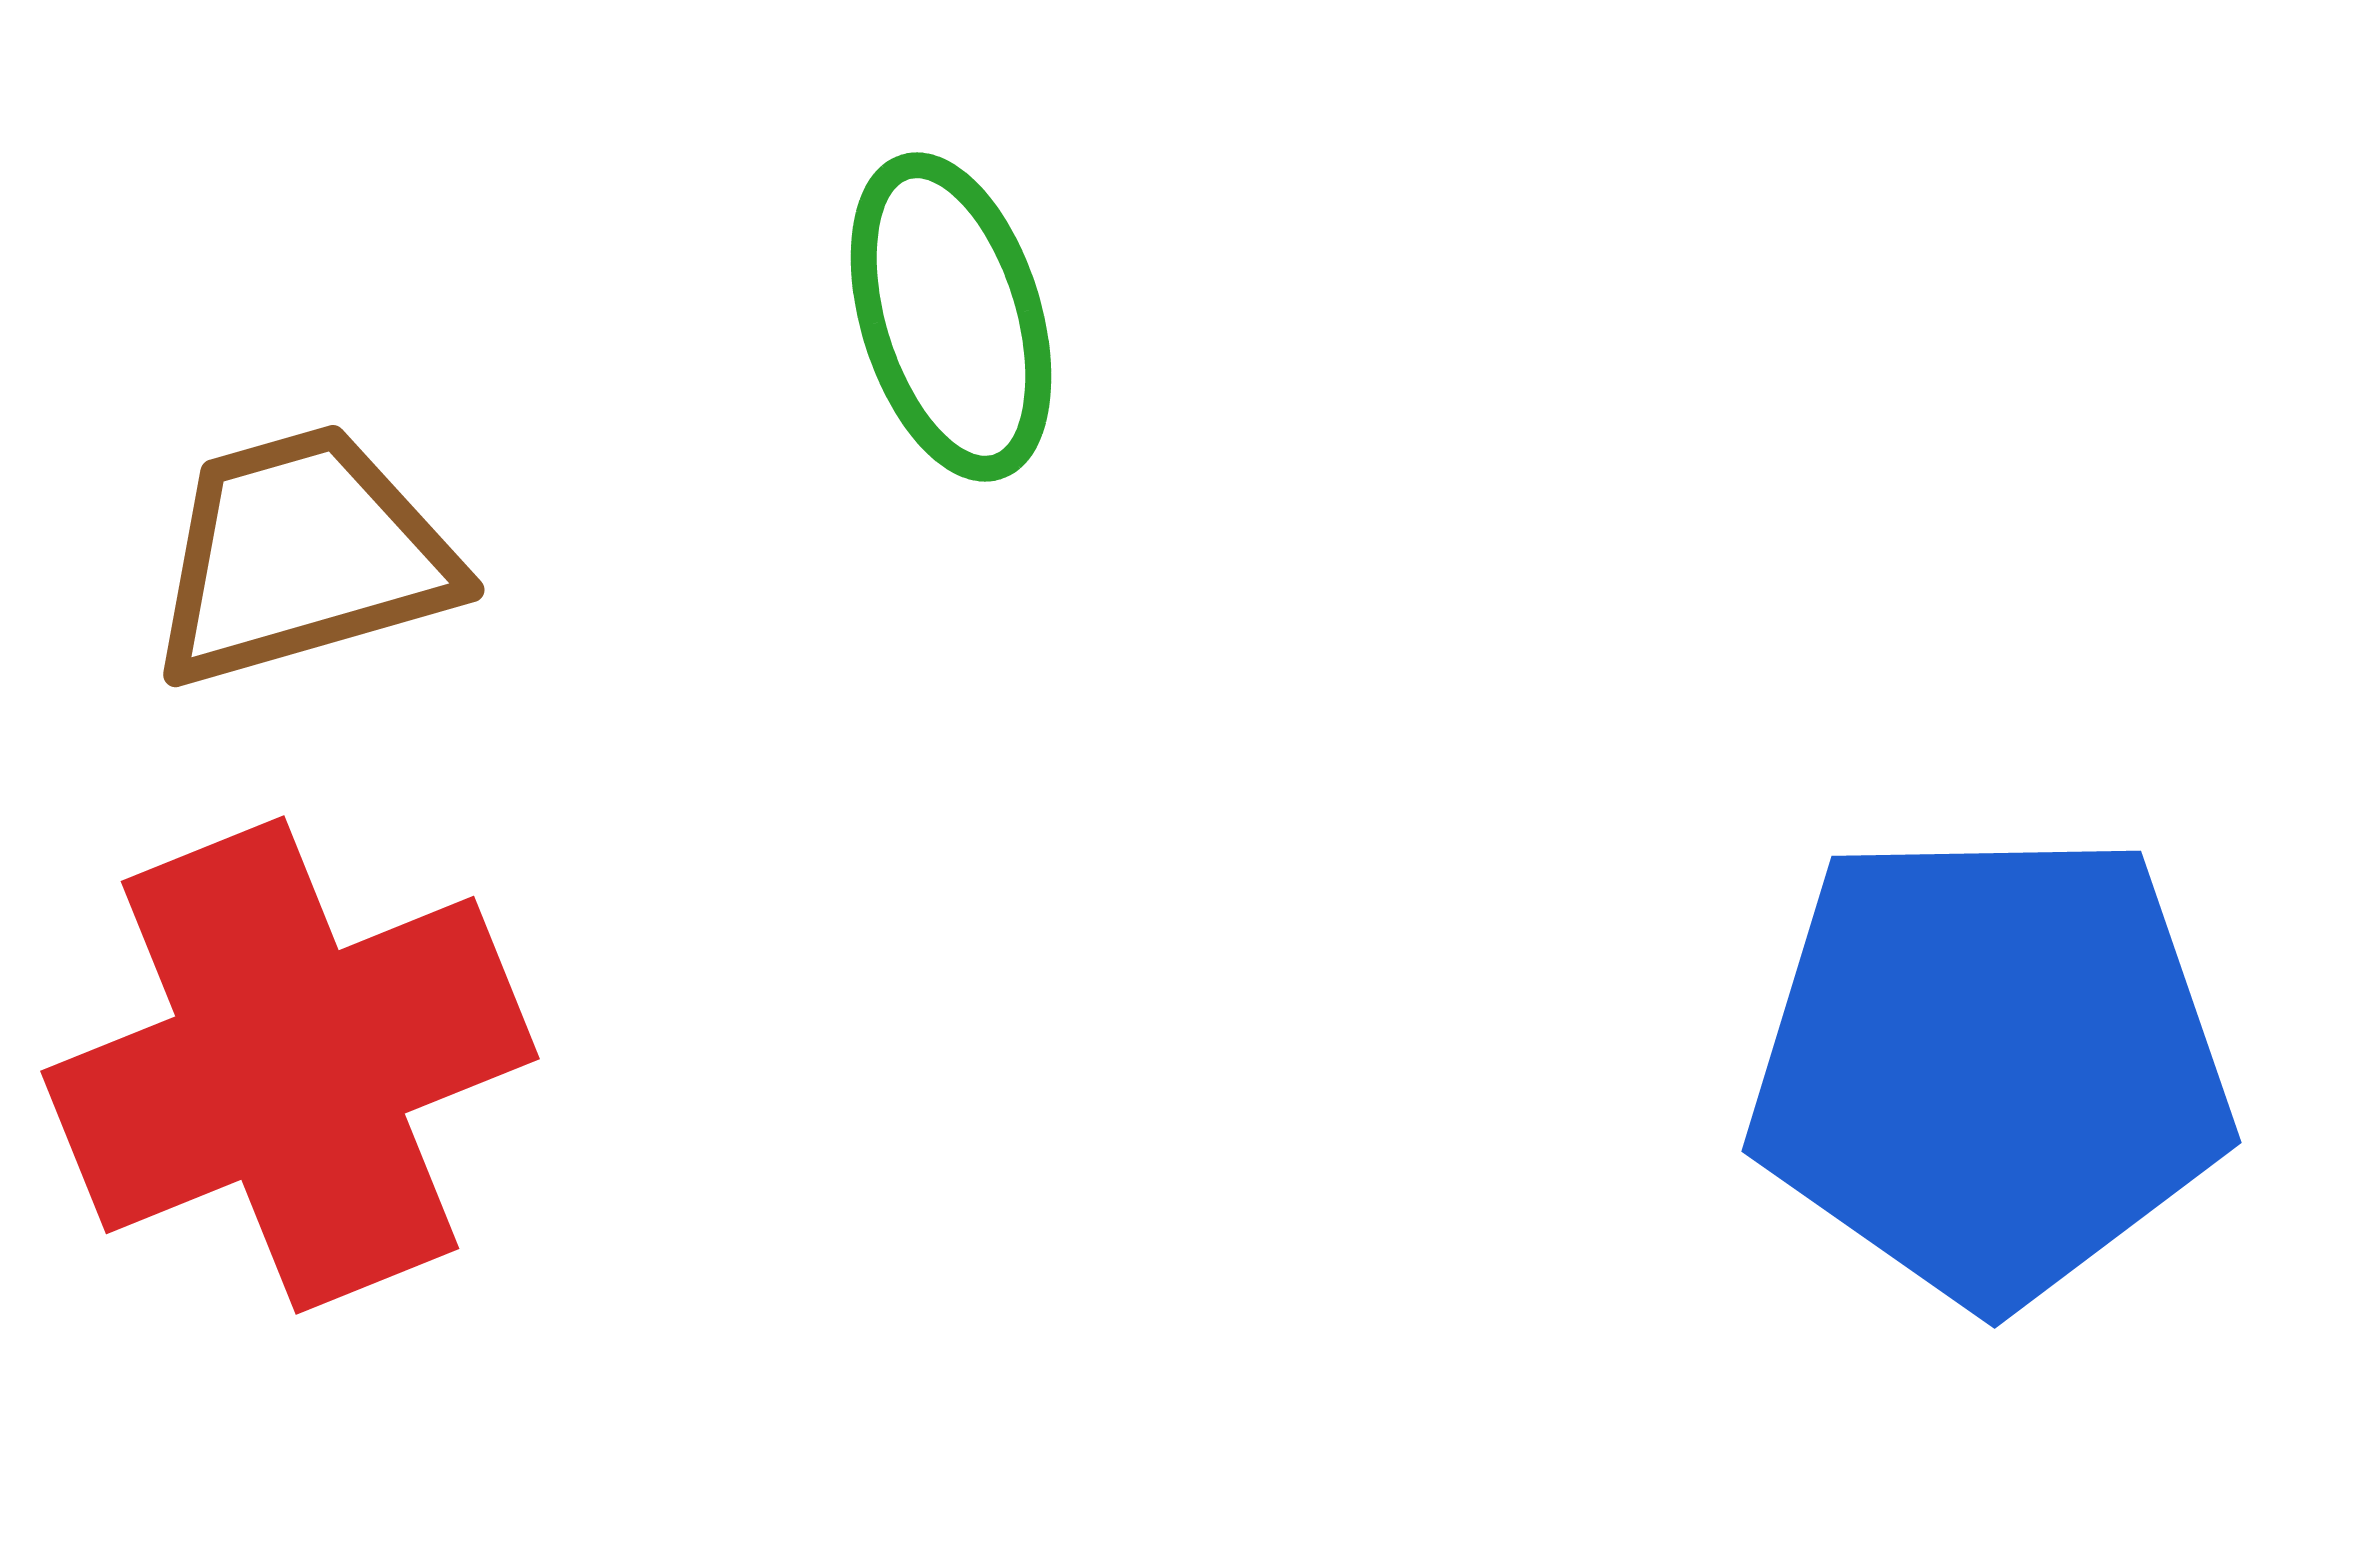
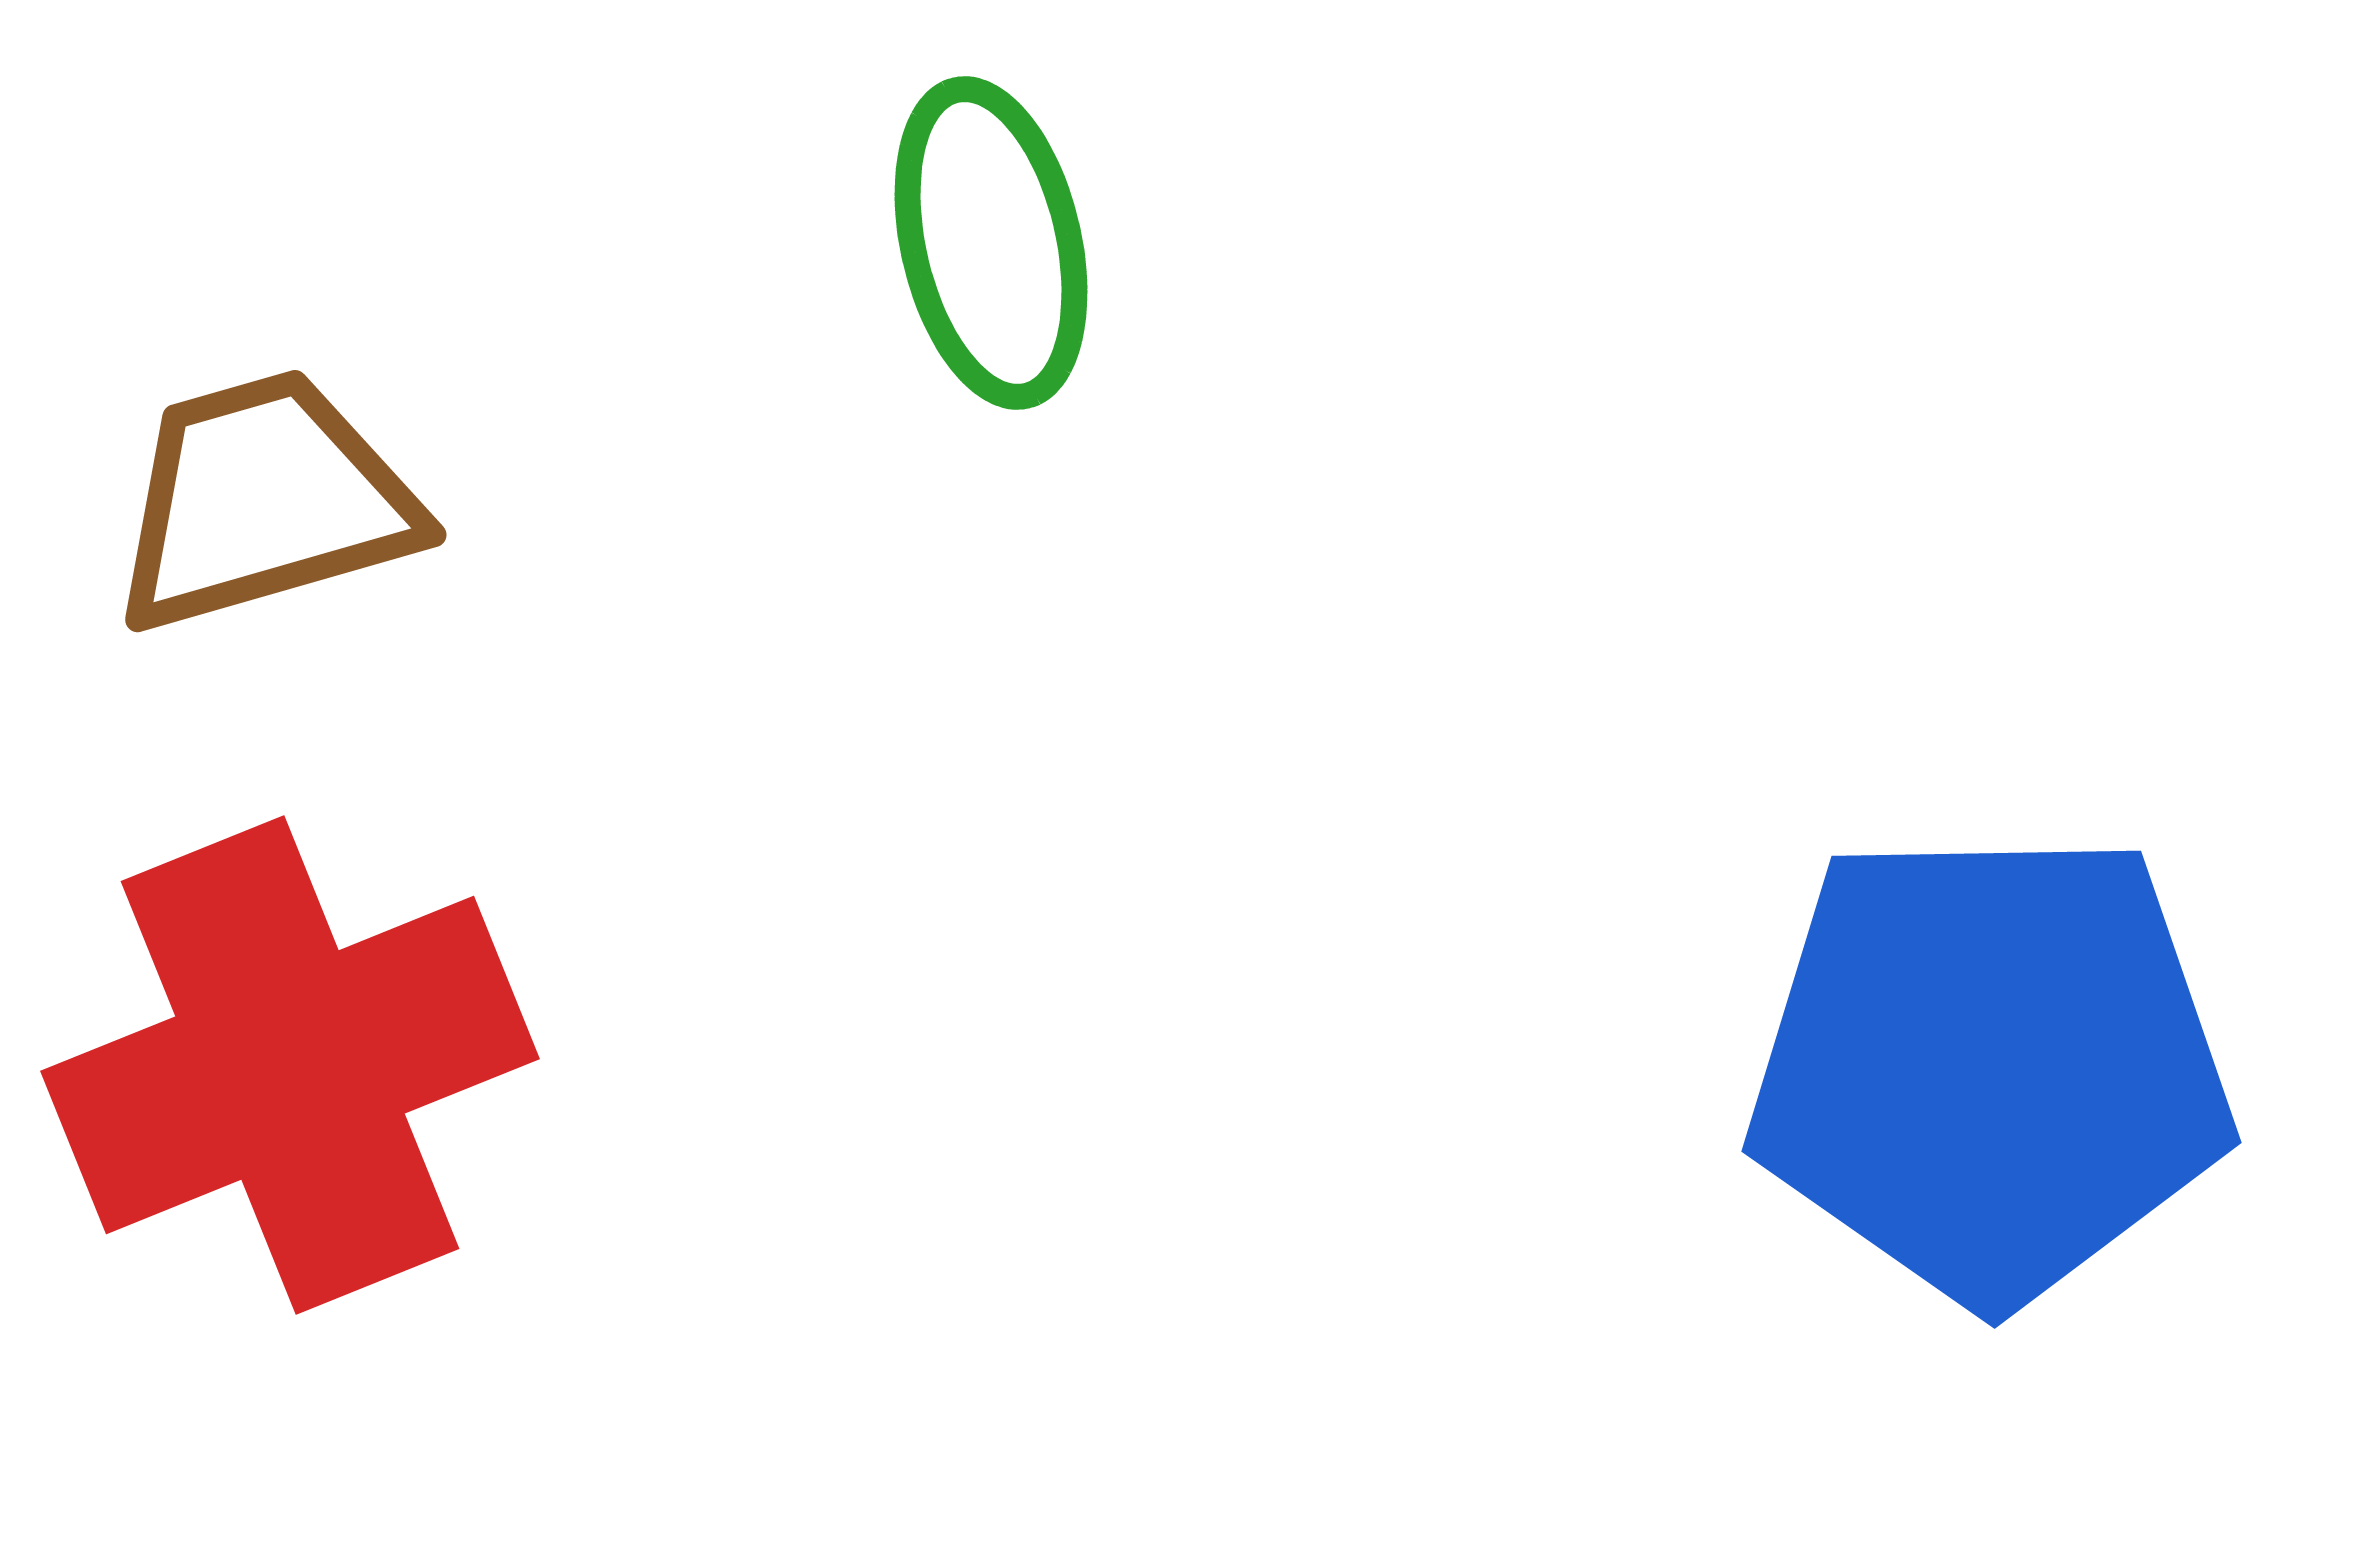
green ellipse: moved 40 px right, 74 px up; rotated 4 degrees clockwise
brown trapezoid: moved 38 px left, 55 px up
